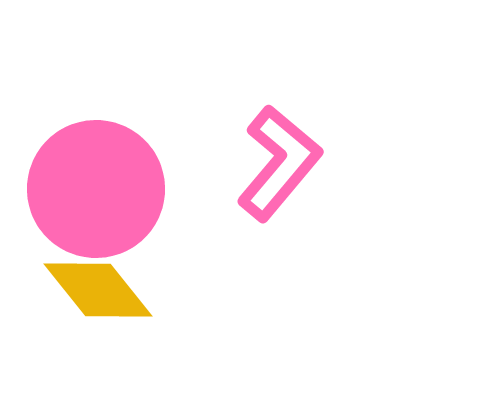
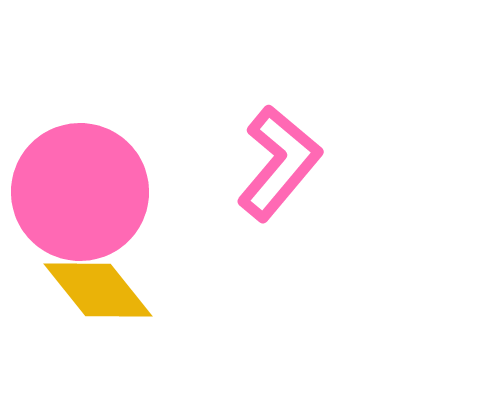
pink circle: moved 16 px left, 3 px down
